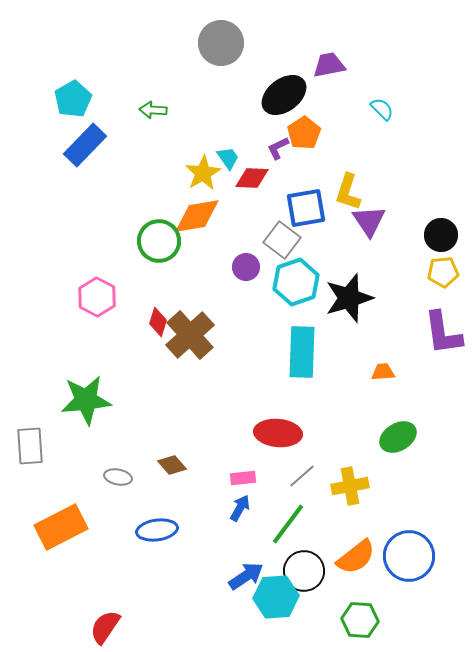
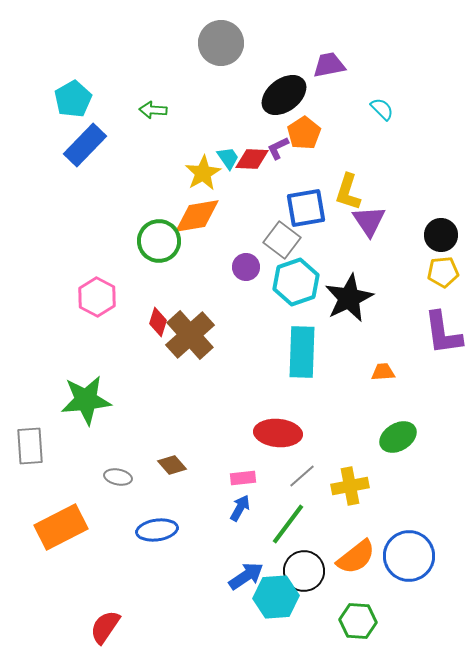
red diamond at (252, 178): moved 19 px up
black star at (349, 298): rotated 9 degrees counterclockwise
green hexagon at (360, 620): moved 2 px left, 1 px down
